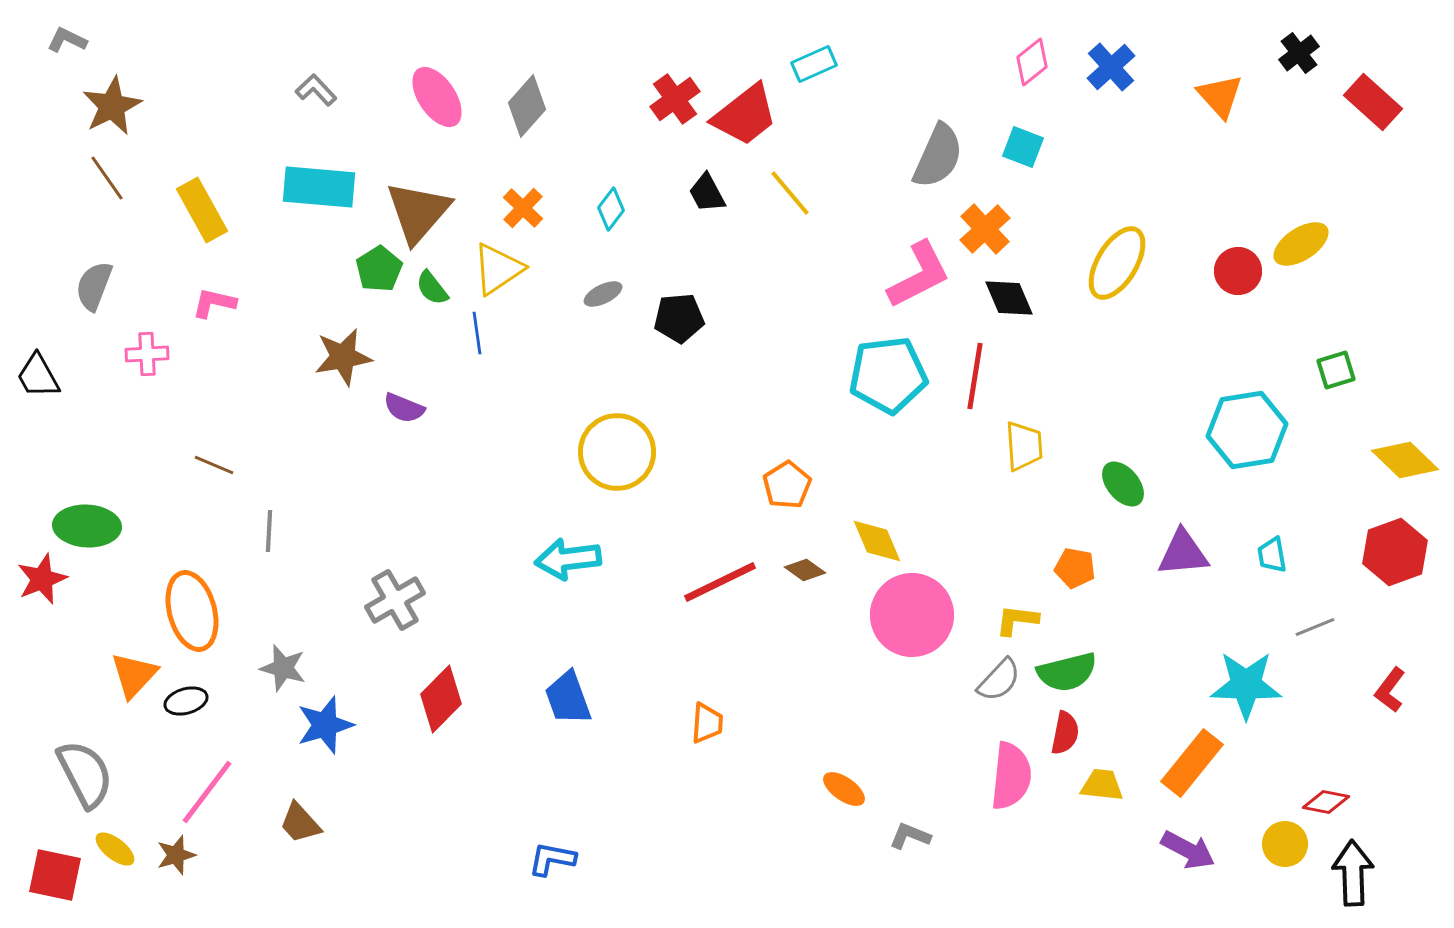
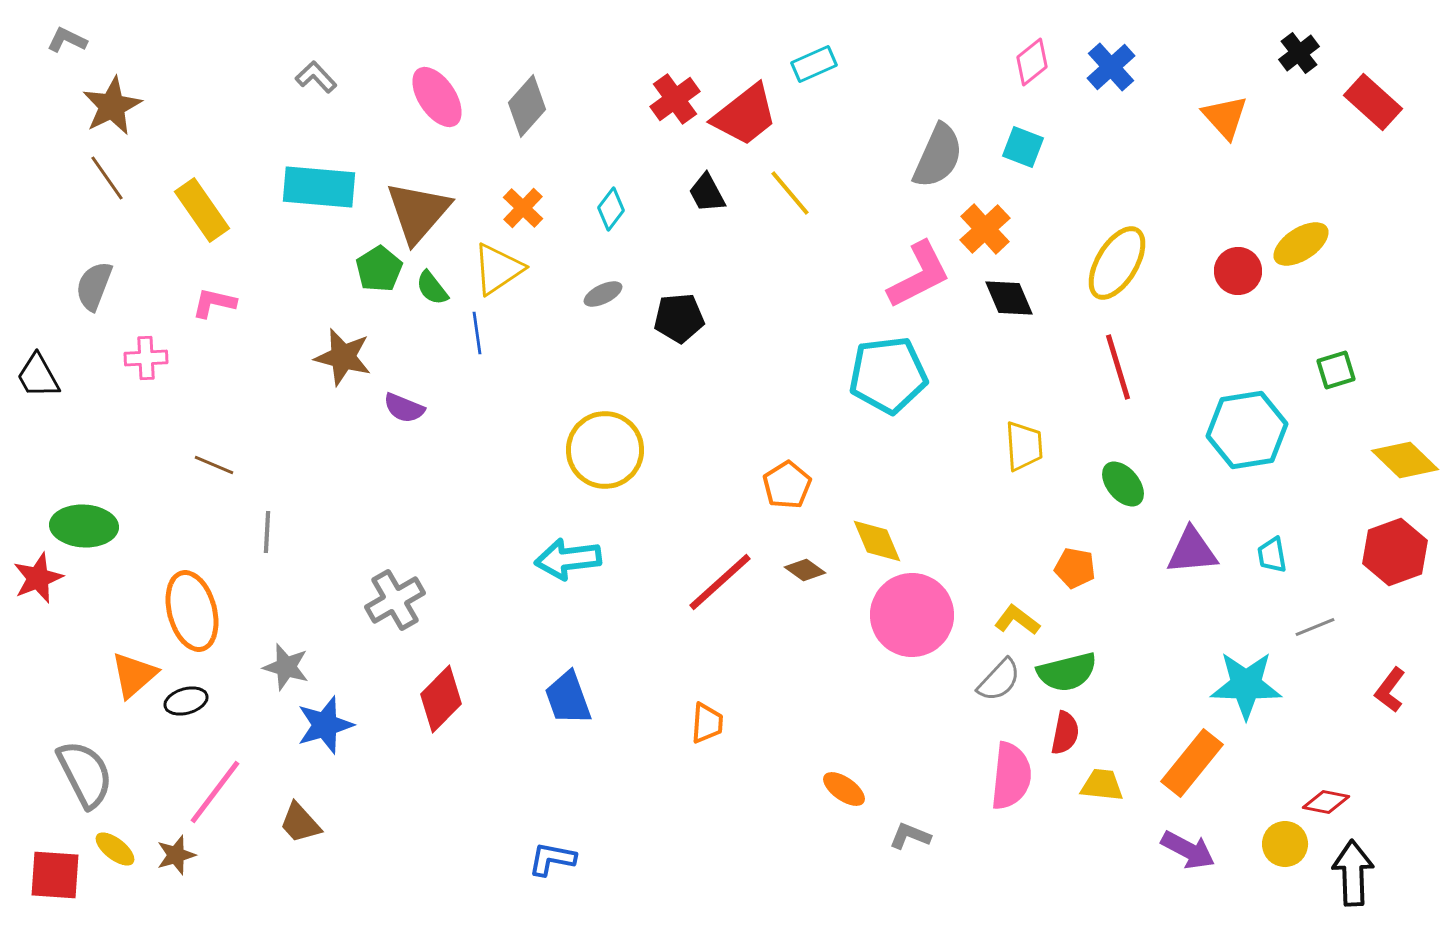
gray L-shape at (316, 90): moved 13 px up
orange triangle at (1220, 96): moved 5 px right, 21 px down
yellow rectangle at (202, 210): rotated 6 degrees counterclockwise
pink cross at (147, 354): moved 1 px left, 4 px down
brown star at (343, 357): rotated 24 degrees clockwise
red line at (975, 376): moved 143 px right, 9 px up; rotated 26 degrees counterclockwise
yellow circle at (617, 452): moved 12 px left, 2 px up
green ellipse at (87, 526): moved 3 px left
gray line at (269, 531): moved 2 px left, 1 px down
purple triangle at (1183, 553): moved 9 px right, 2 px up
red star at (42, 579): moved 4 px left, 1 px up
red line at (720, 582): rotated 16 degrees counterclockwise
yellow L-shape at (1017, 620): rotated 30 degrees clockwise
gray star at (283, 668): moved 3 px right, 1 px up
orange triangle at (134, 675): rotated 6 degrees clockwise
pink line at (207, 792): moved 8 px right
red square at (55, 875): rotated 8 degrees counterclockwise
